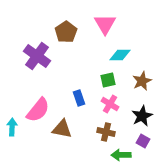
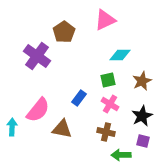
pink triangle: moved 4 px up; rotated 35 degrees clockwise
brown pentagon: moved 2 px left
blue rectangle: rotated 56 degrees clockwise
purple square: rotated 16 degrees counterclockwise
